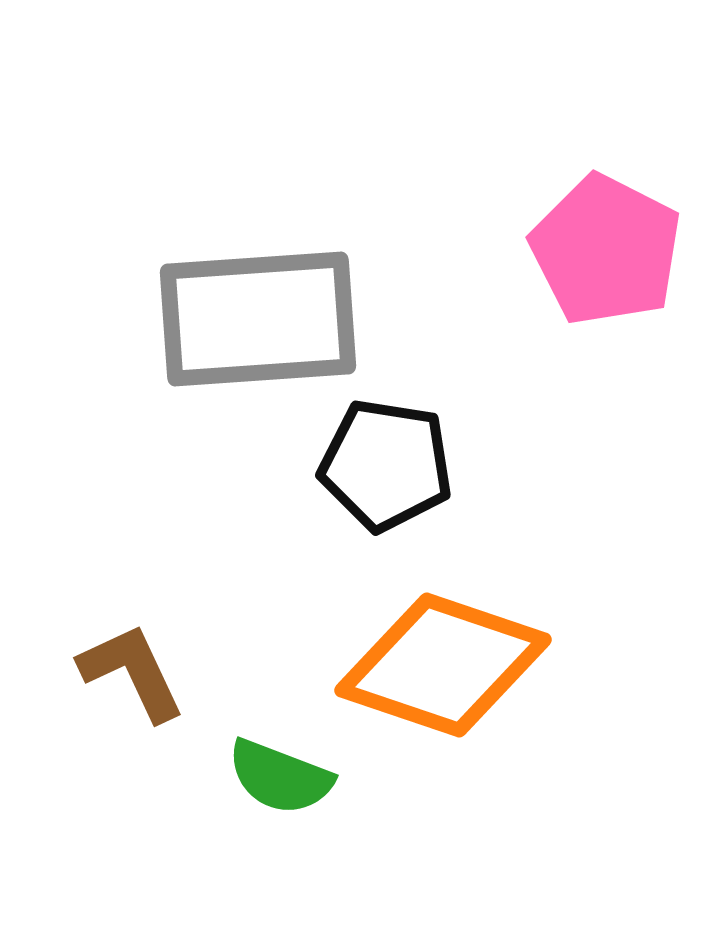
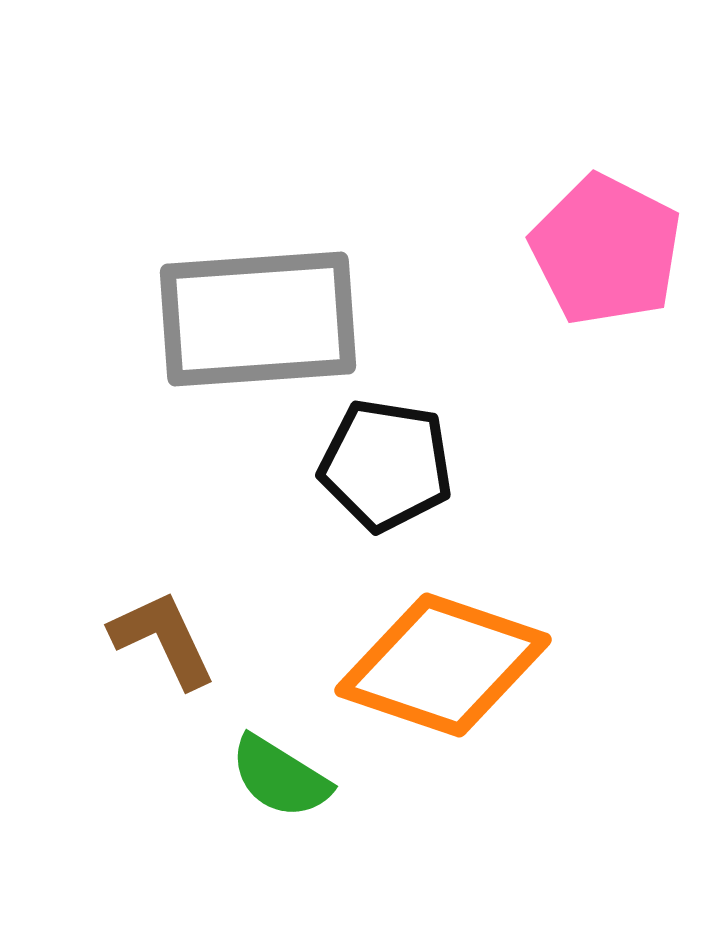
brown L-shape: moved 31 px right, 33 px up
green semicircle: rotated 11 degrees clockwise
